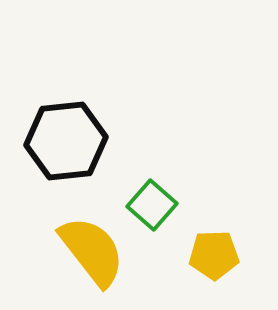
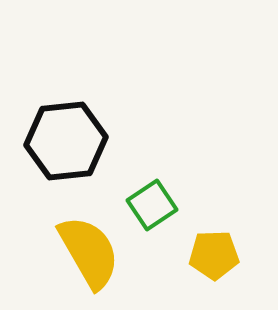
green square: rotated 15 degrees clockwise
yellow semicircle: moved 3 px left, 1 px down; rotated 8 degrees clockwise
